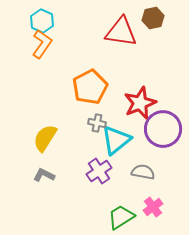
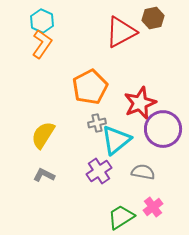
red triangle: rotated 36 degrees counterclockwise
gray cross: rotated 24 degrees counterclockwise
yellow semicircle: moved 2 px left, 3 px up
